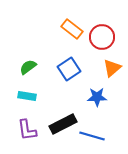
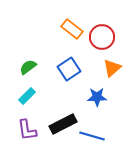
cyan rectangle: rotated 54 degrees counterclockwise
